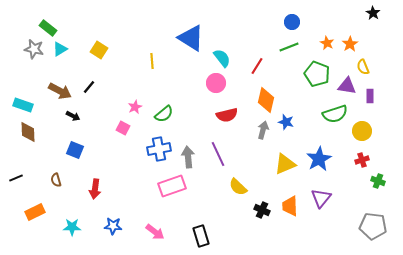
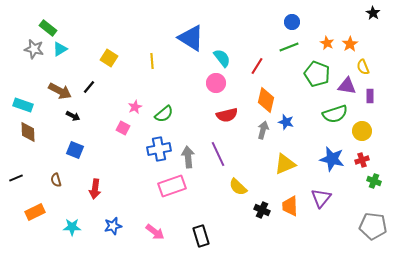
yellow square at (99, 50): moved 10 px right, 8 px down
blue star at (319, 159): moved 13 px right; rotated 30 degrees counterclockwise
green cross at (378, 181): moved 4 px left
blue star at (113, 226): rotated 18 degrees counterclockwise
